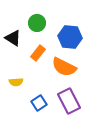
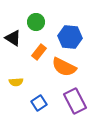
green circle: moved 1 px left, 1 px up
orange rectangle: moved 1 px right, 1 px up
purple rectangle: moved 6 px right
